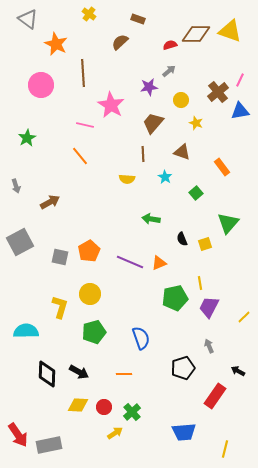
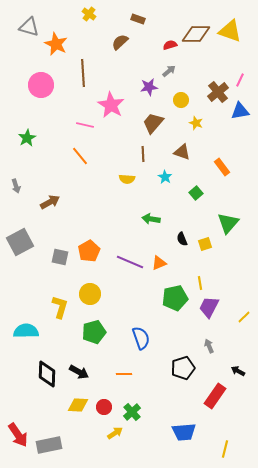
gray triangle at (28, 19): moved 1 px right, 8 px down; rotated 20 degrees counterclockwise
